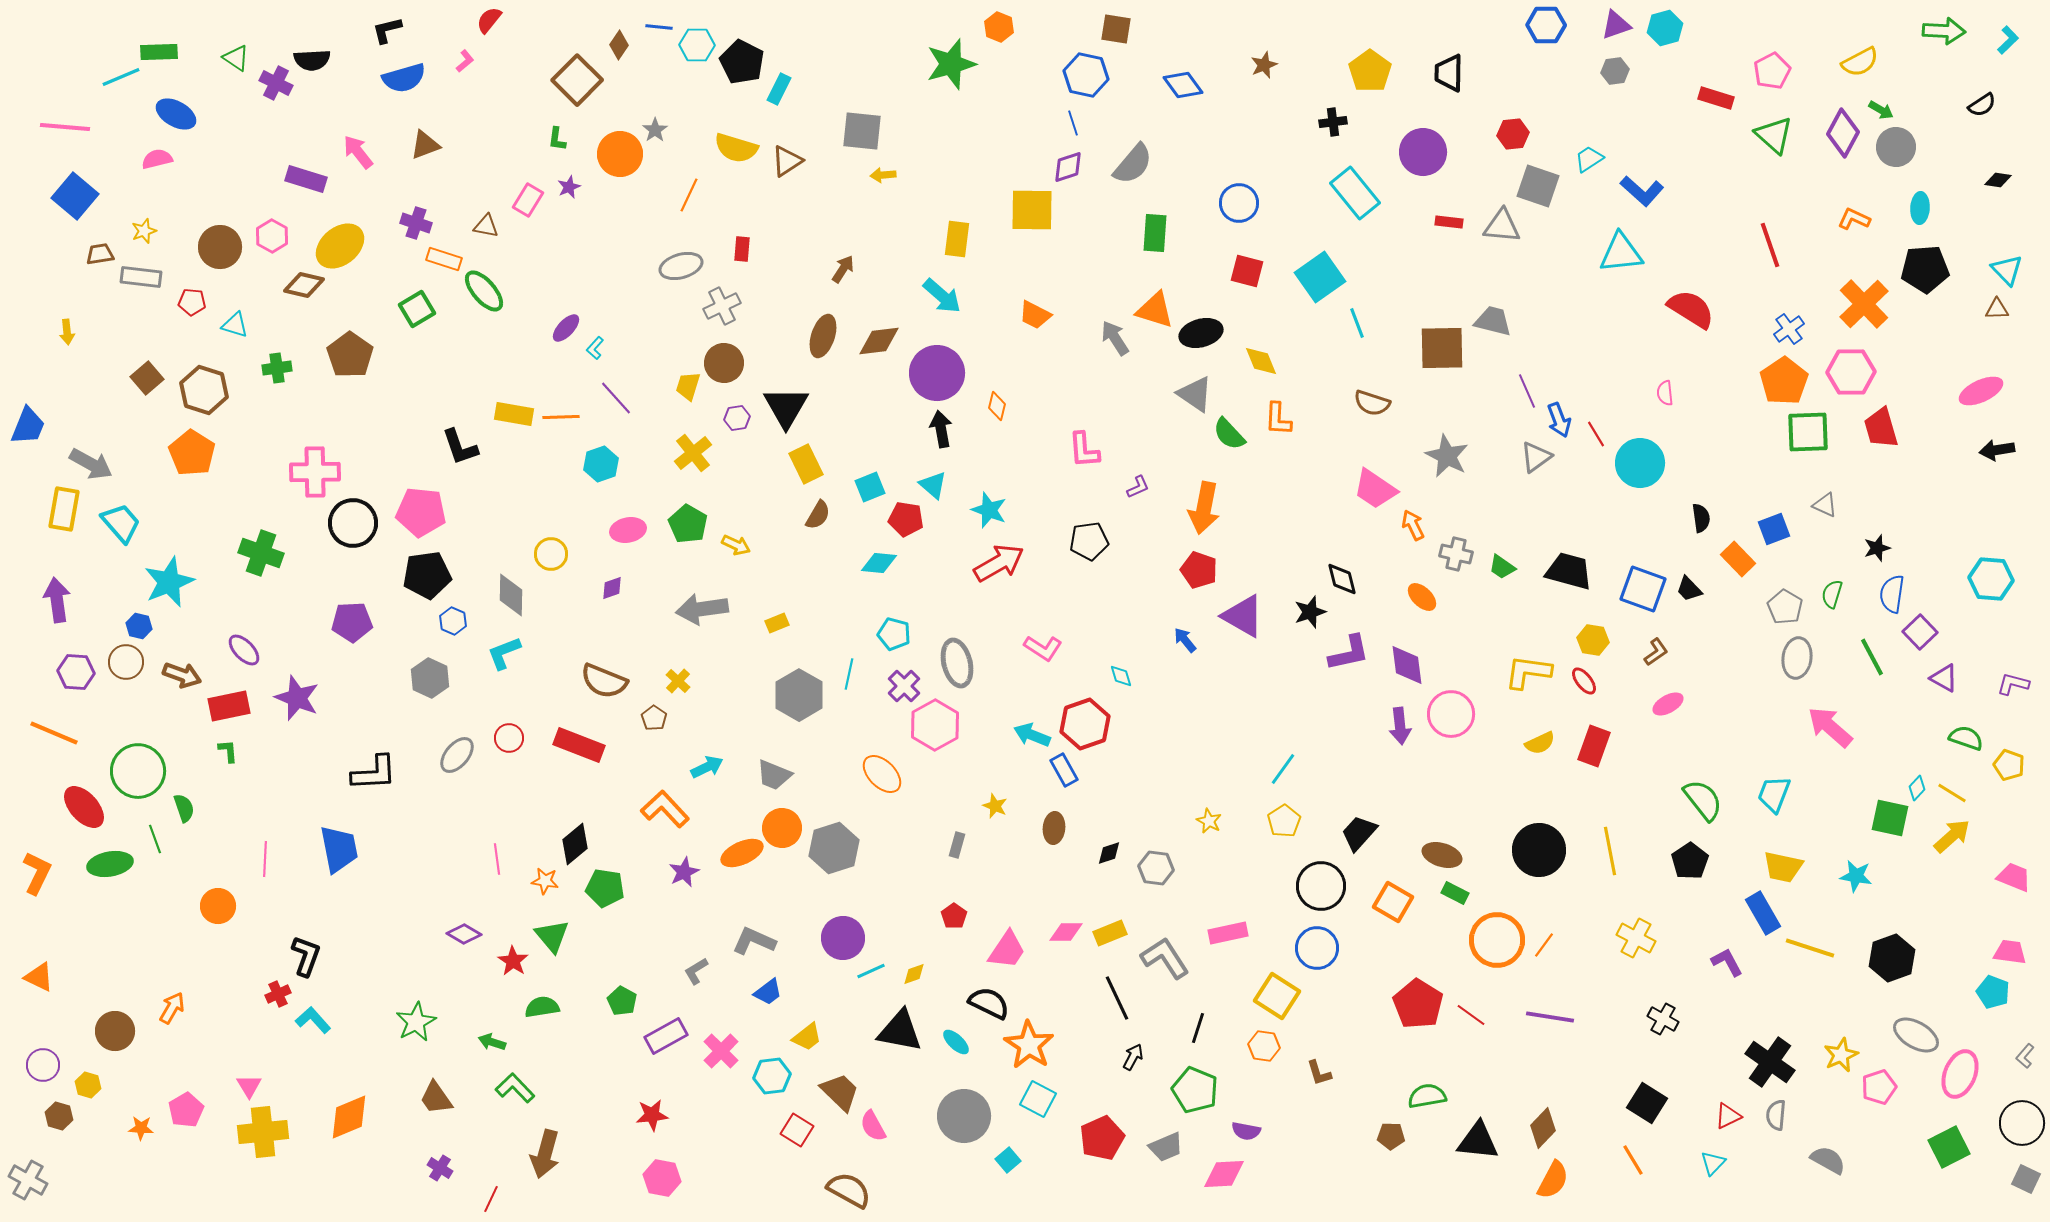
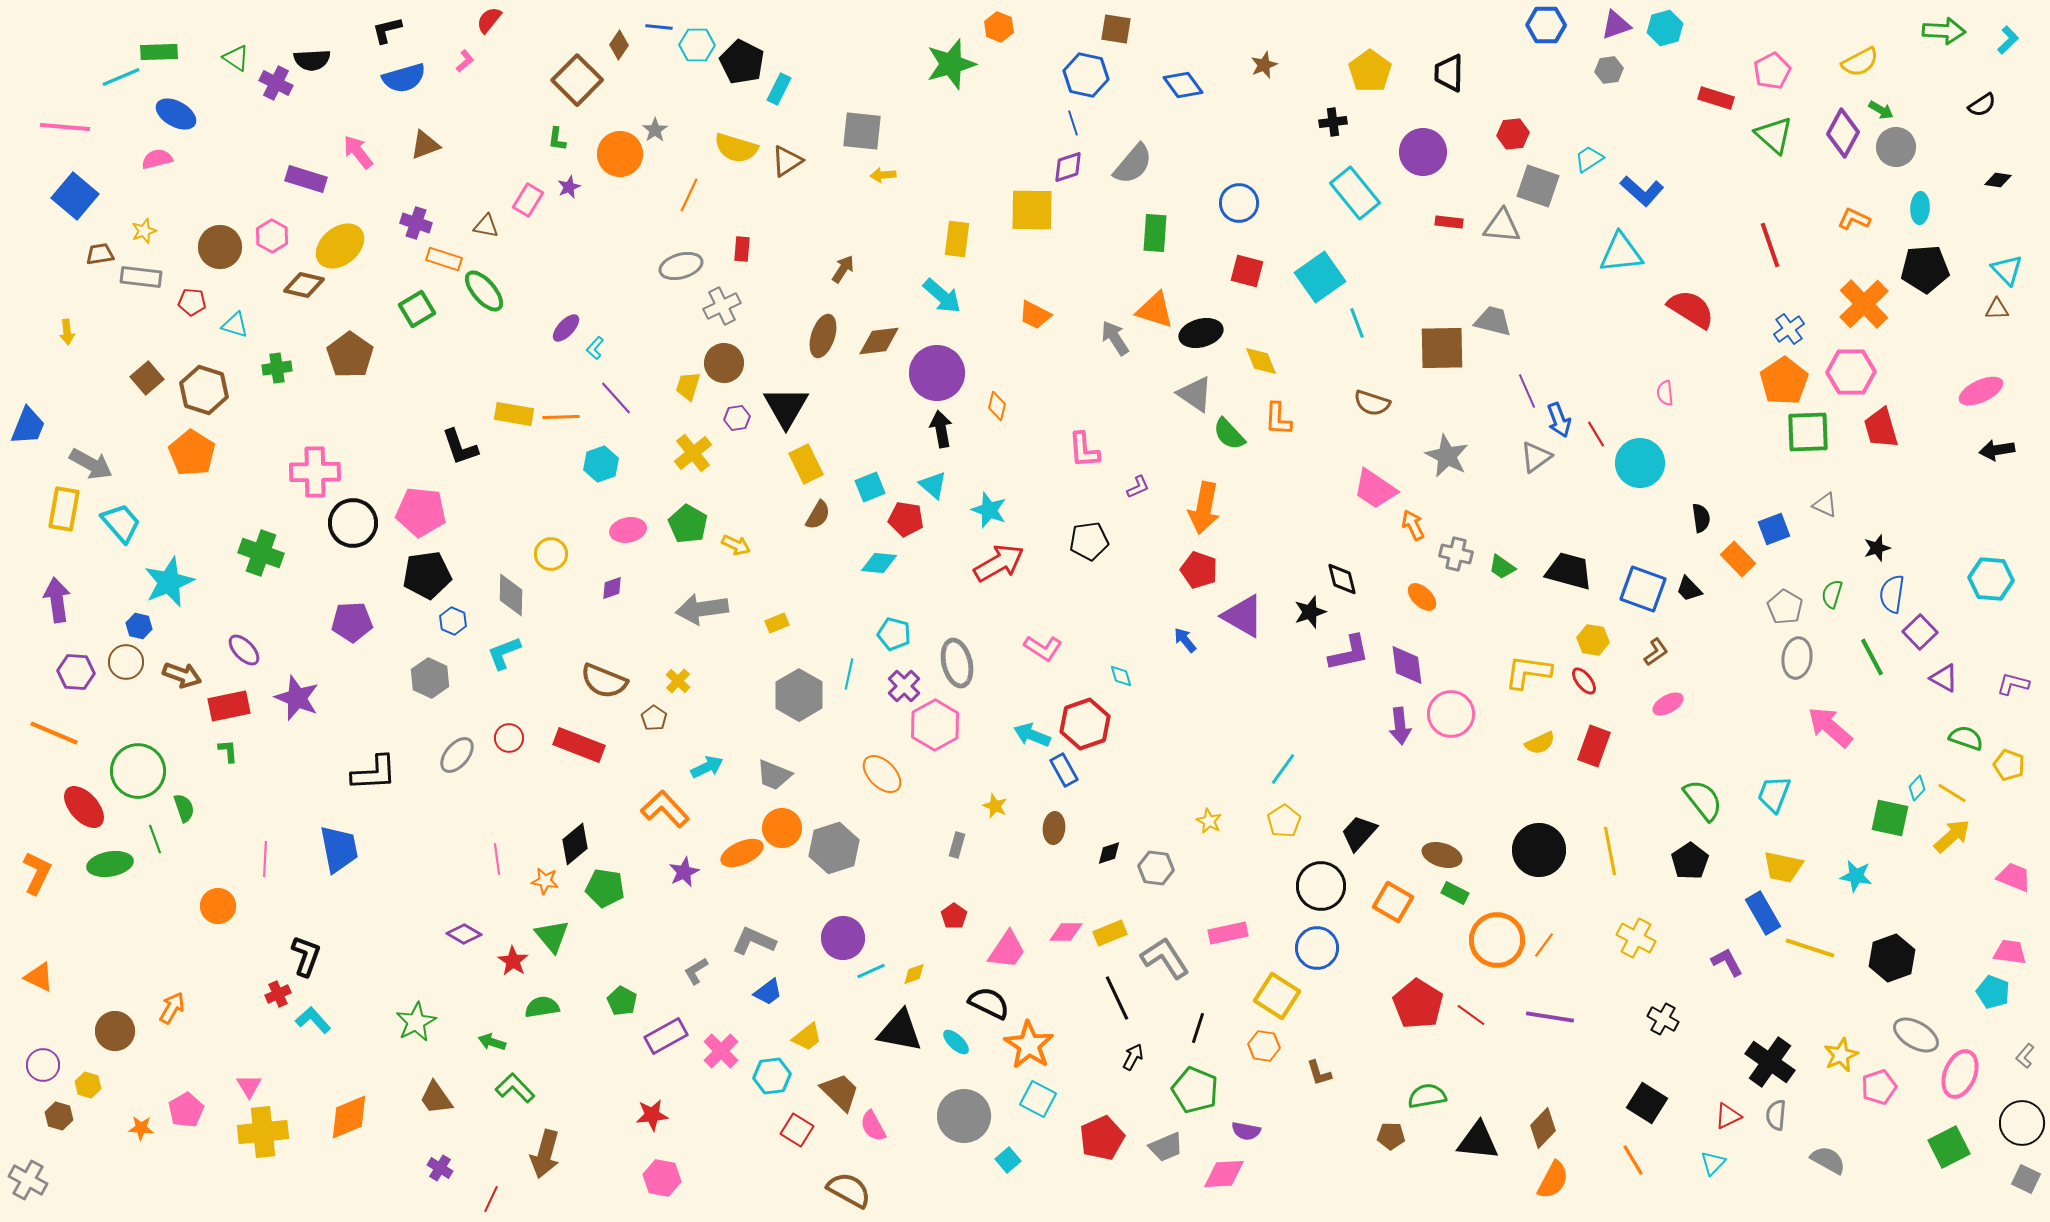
gray hexagon at (1615, 71): moved 6 px left, 1 px up
